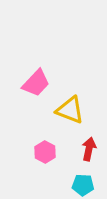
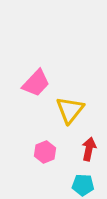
yellow triangle: rotated 48 degrees clockwise
pink hexagon: rotated 10 degrees clockwise
